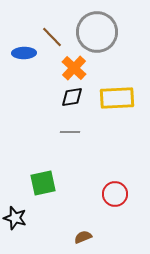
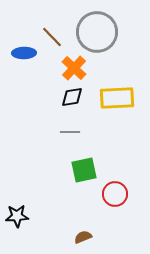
green square: moved 41 px right, 13 px up
black star: moved 2 px right, 2 px up; rotated 20 degrees counterclockwise
